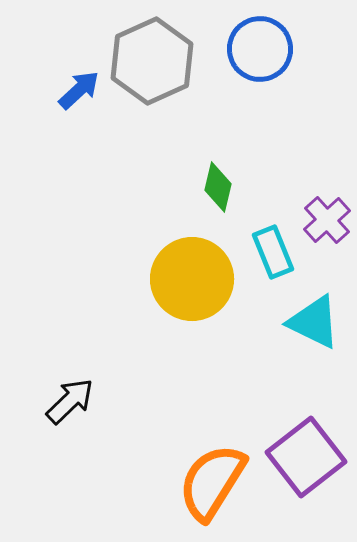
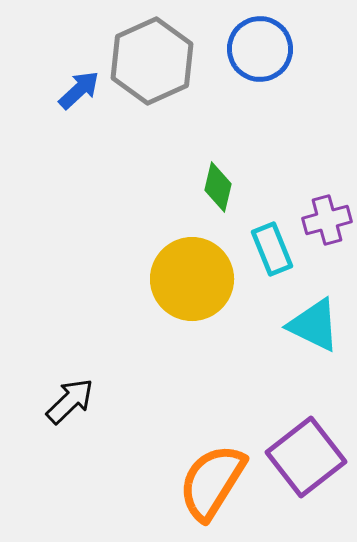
purple cross: rotated 27 degrees clockwise
cyan rectangle: moved 1 px left, 3 px up
cyan triangle: moved 3 px down
